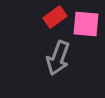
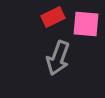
red rectangle: moved 2 px left; rotated 10 degrees clockwise
